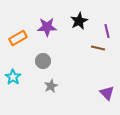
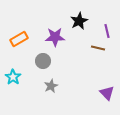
purple star: moved 8 px right, 10 px down
orange rectangle: moved 1 px right, 1 px down
